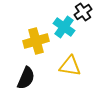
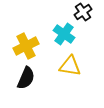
cyan cross: moved 7 px down
yellow cross: moved 10 px left, 5 px down; rotated 10 degrees counterclockwise
